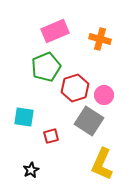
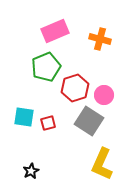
red square: moved 3 px left, 13 px up
black star: moved 1 px down
